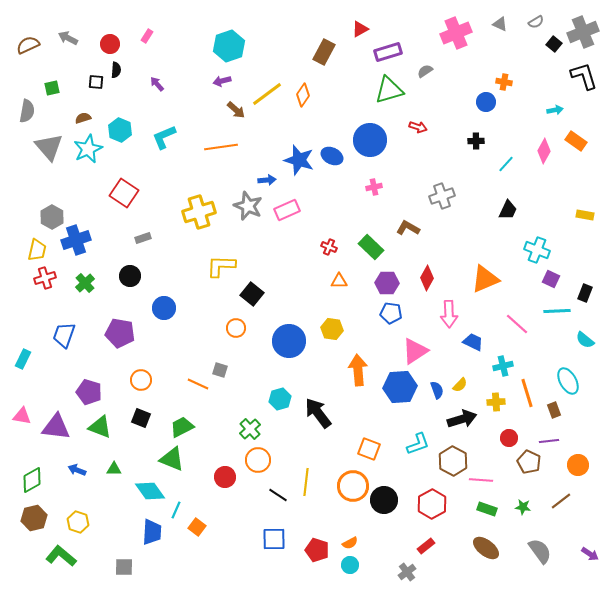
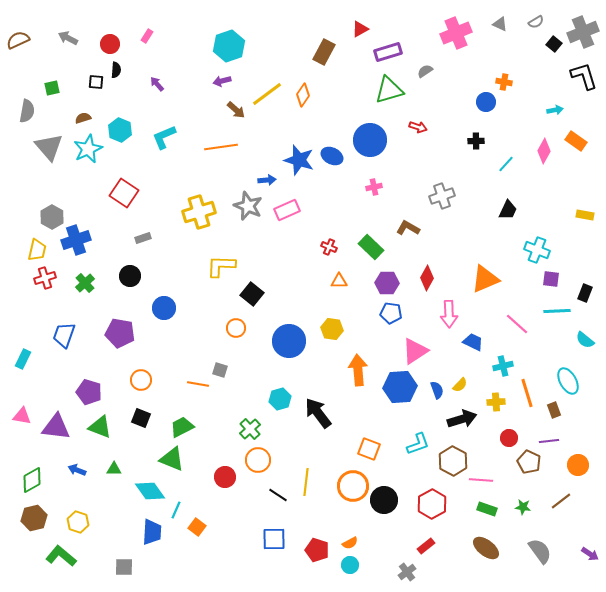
brown semicircle at (28, 45): moved 10 px left, 5 px up
purple square at (551, 279): rotated 18 degrees counterclockwise
orange line at (198, 384): rotated 15 degrees counterclockwise
